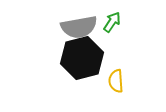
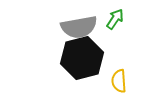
green arrow: moved 3 px right, 3 px up
yellow semicircle: moved 3 px right
